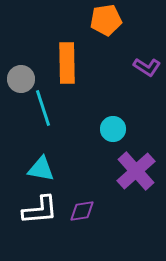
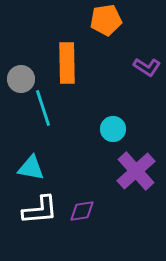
cyan triangle: moved 10 px left, 1 px up
